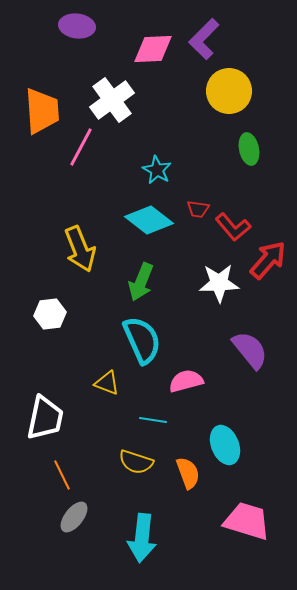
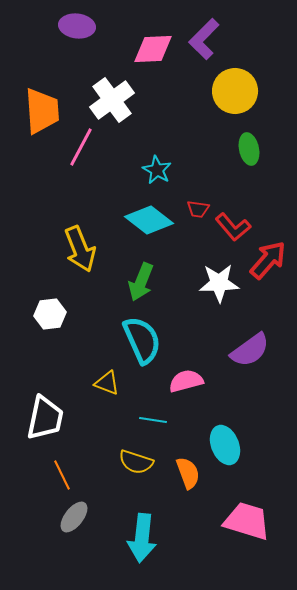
yellow circle: moved 6 px right
purple semicircle: rotated 93 degrees clockwise
